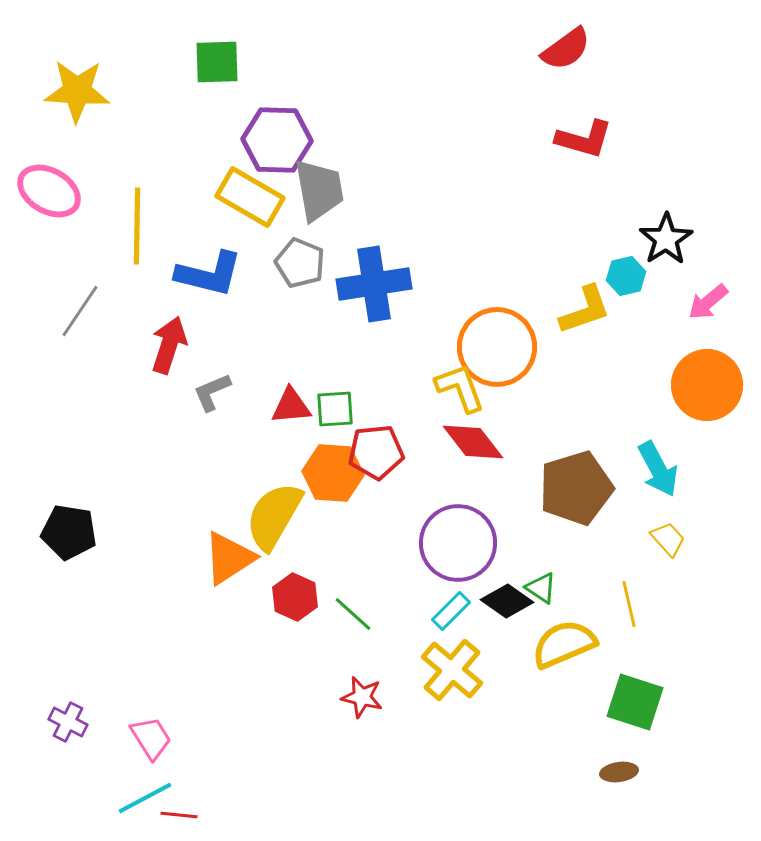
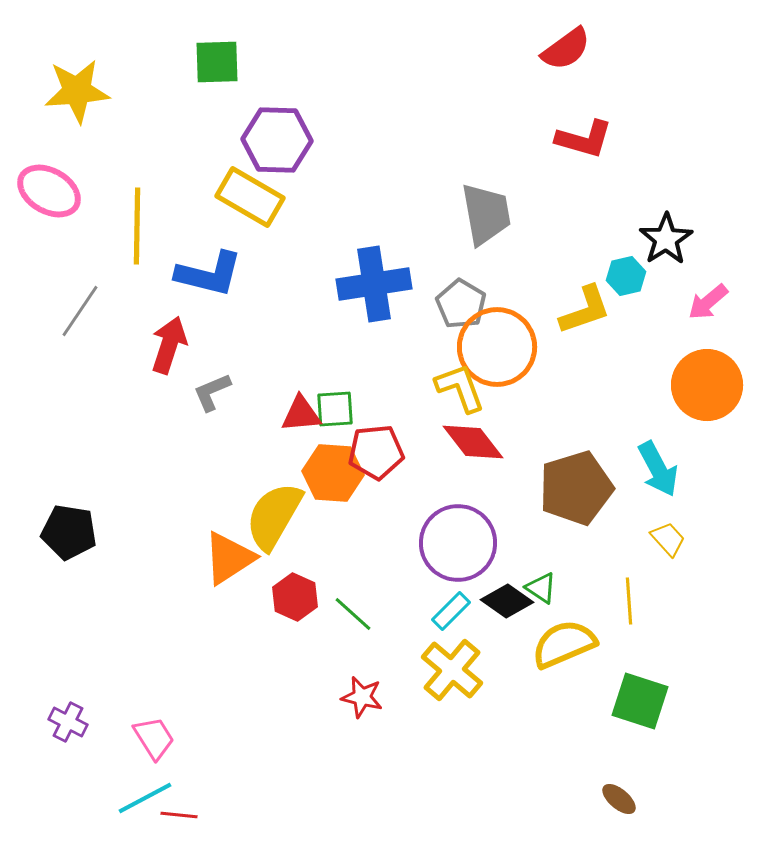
yellow star at (77, 91): rotated 8 degrees counterclockwise
gray trapezoid at (319, 190): moved 167 px right, 24 px down
gray pentagon at (300, 263): moved 161 px right, 41 px down; rotated 9 degrees clockwise
red triangle at (291, 406): moved 10 px right, 8 px down
yellow line at (629, 604): moved 3 px up; rotated 9 degrees clockwise
green square at (635, 702): moved 5 px right, 1 px up
pink trapezoid at (151, 738): moved 3 px right
brown ellipse at (619, 772): moved 27 px down; rotated 48 degrees clockwise
